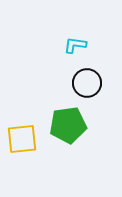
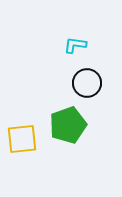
green pentagon: rotated 12 degrees counterclockwise
